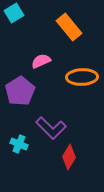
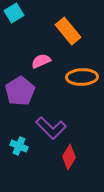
orange rectangle: moved 1 px left, 4 px down
cyan cross: moved 2 px down
